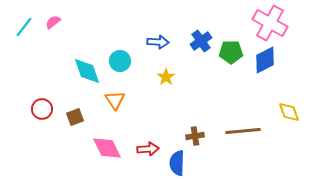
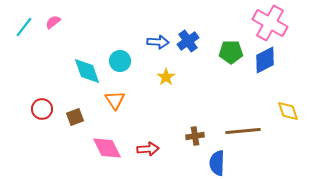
blue cross: moved 13 px left
yellow diamond: moved 1 px left, 1 px up
blue semicircle: moved 40 px right
